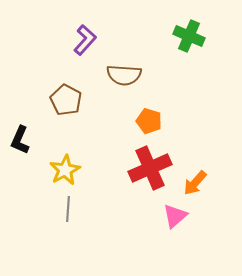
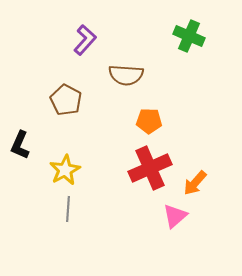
brown semicircle: moved 2 px right
orange pentagon: rotated 15 degrees counterclockwise
black L-shape: moved 5 px down
